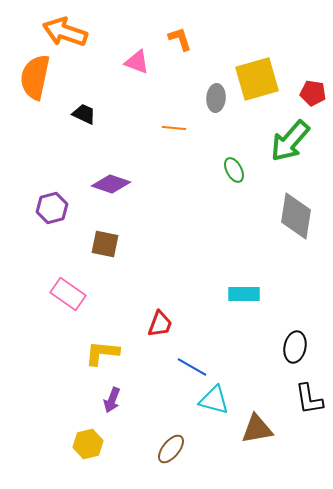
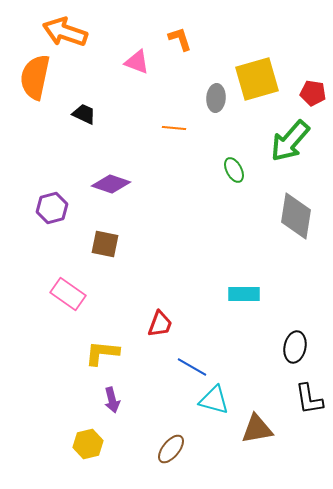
purple arrow: rotated 35 degrees counterclockwise
